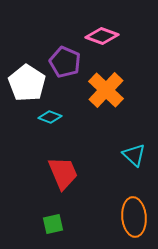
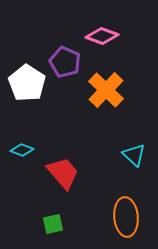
cyan diamond: moved 28 px left, 33 px down
red trapezoid: rotated 18 degrees counterclockwise
orange ellipse: moved 8 px left
